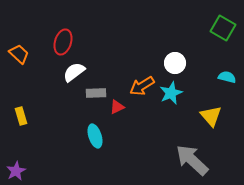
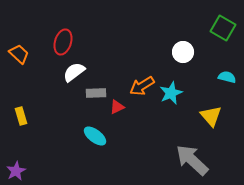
white circle: moved 8 px right, 11 px up
cyan ellipse: rotated 35 degrees counterclockwise
